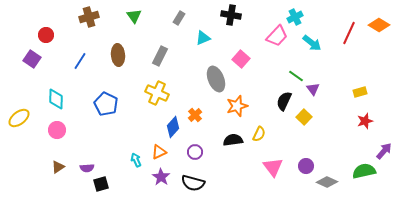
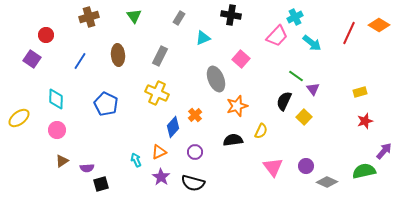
yellow semicircle at (259, 134): moved 2 px right, 3 px up
brown triangle at (58, 167): moved 4 px right, 6 px up
